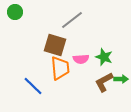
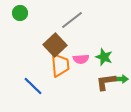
green circle: moved 5 px right, 1 px down
brown square: rotated 30 degrees clockwise
orange trapezoid: moved 3 px up
brown L-shape: moved 2 px right; rotated 20 degrees clockwise
